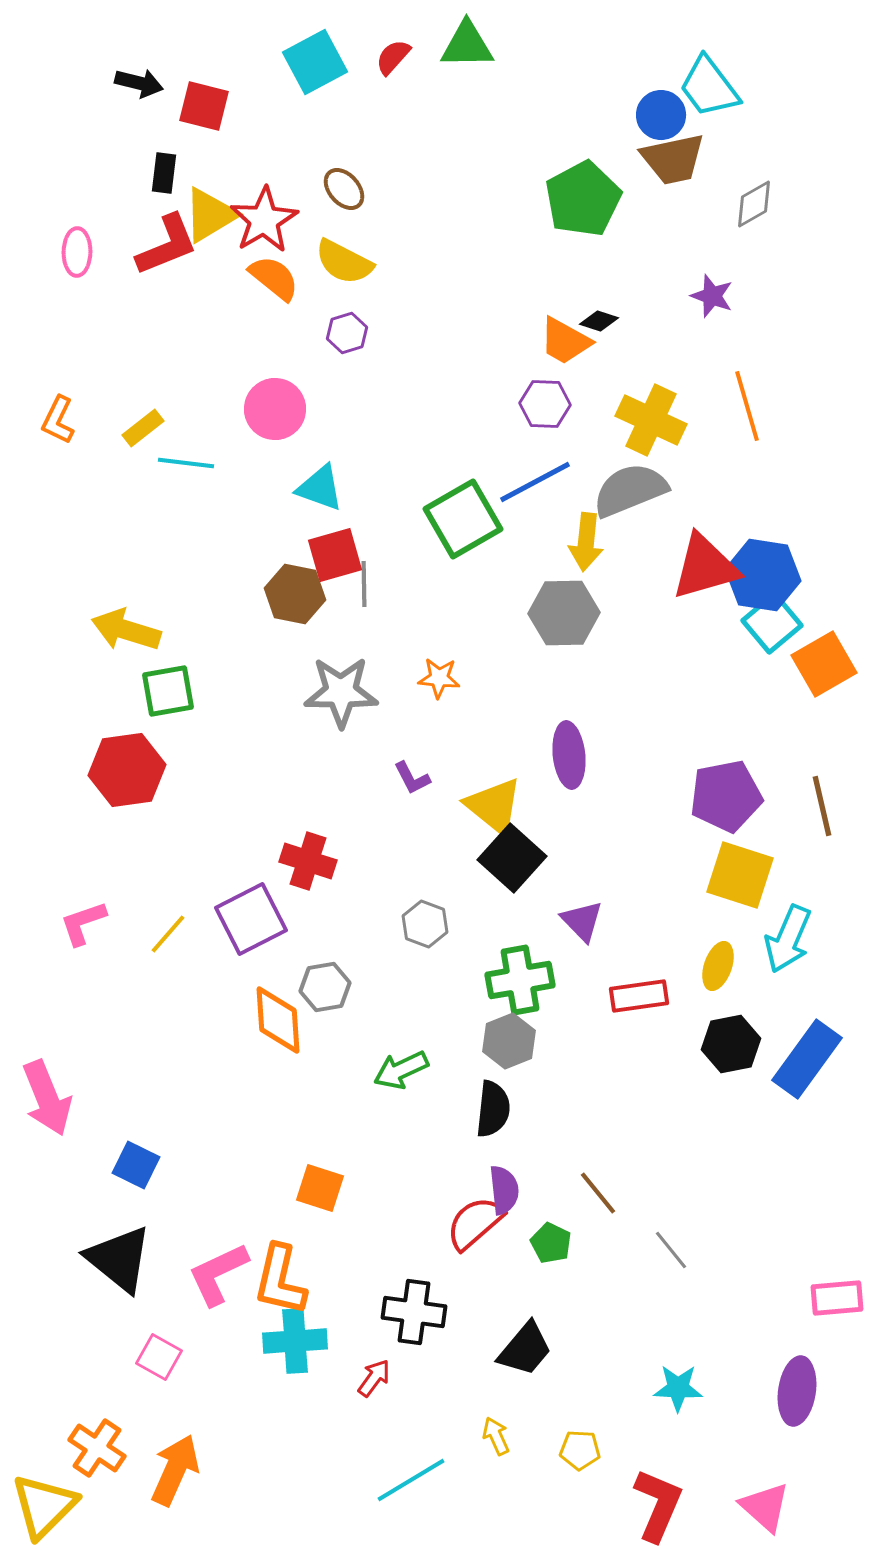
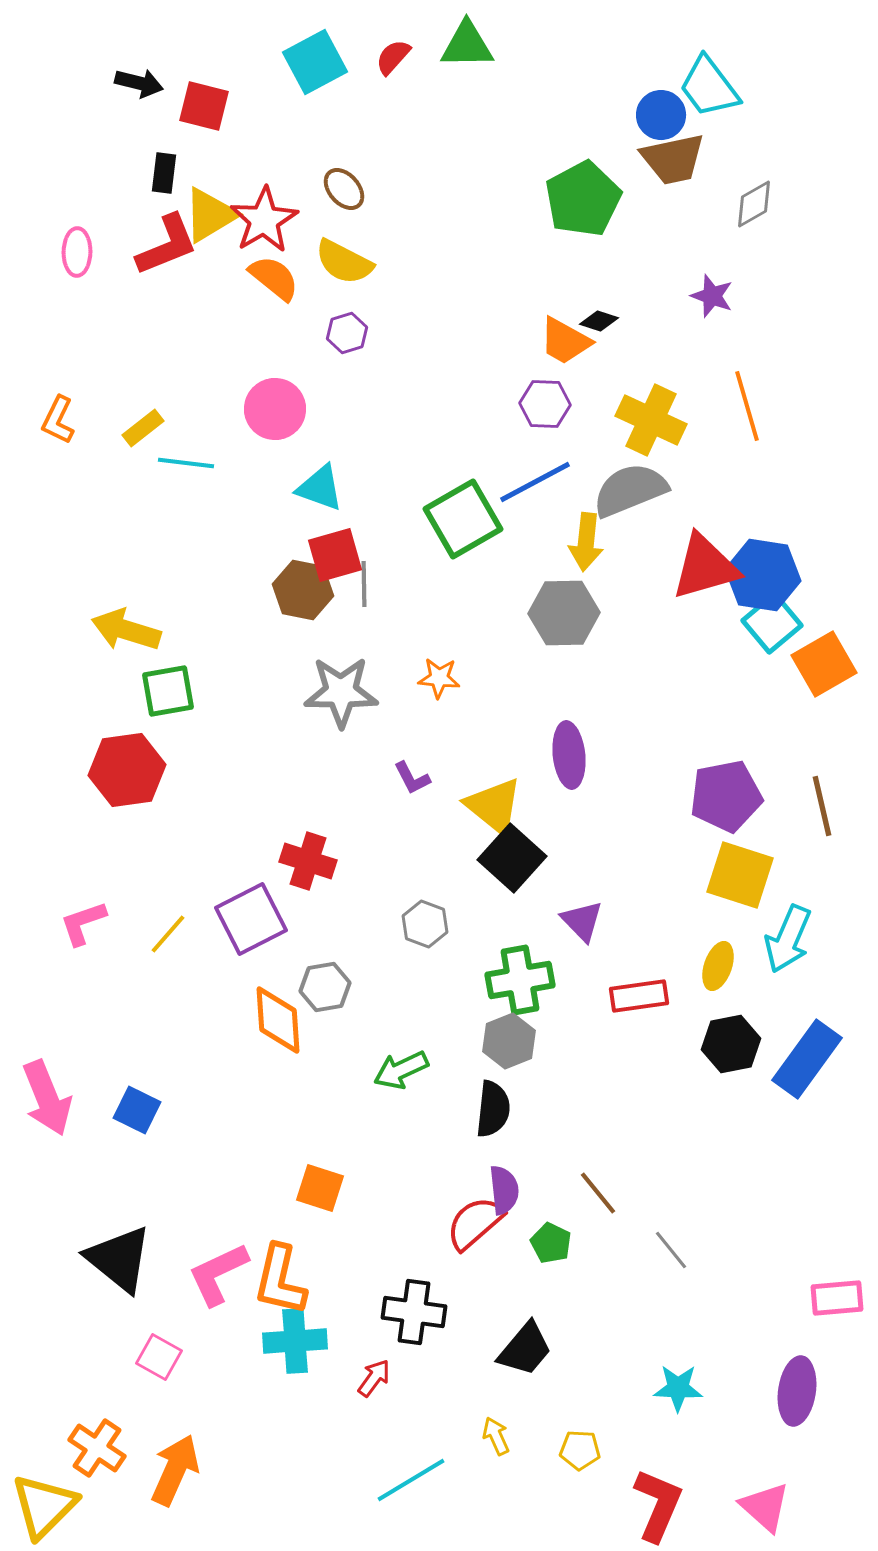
brown hexagon at (295, 594): moved 8 px right, 4 px up
blue square at (136, 1165): moved 1 px right, 55 px up
